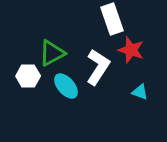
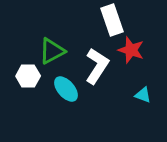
white rectangle: moved 1 px down
green triangle: moved 2 px up
white L-shape: moved 1 px left, 1 px up
cyan ellipse: moved 3 px down
cyan triangle: moved 3 px right, 3 px down
